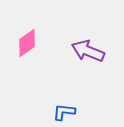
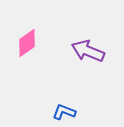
blue L-shape: rotated 15 degrees clockwise
